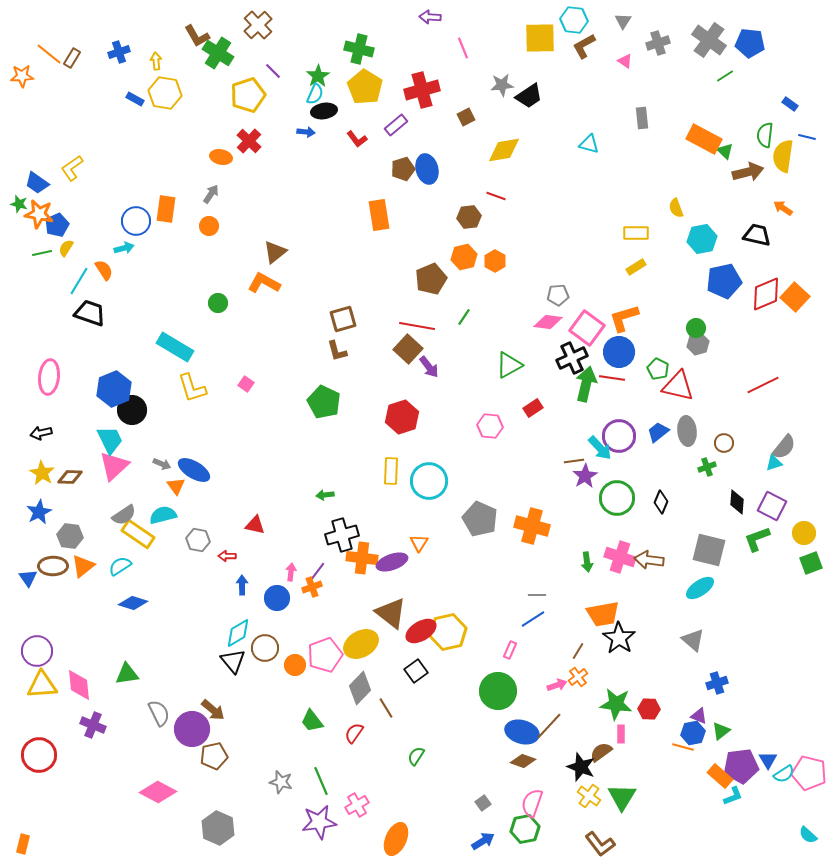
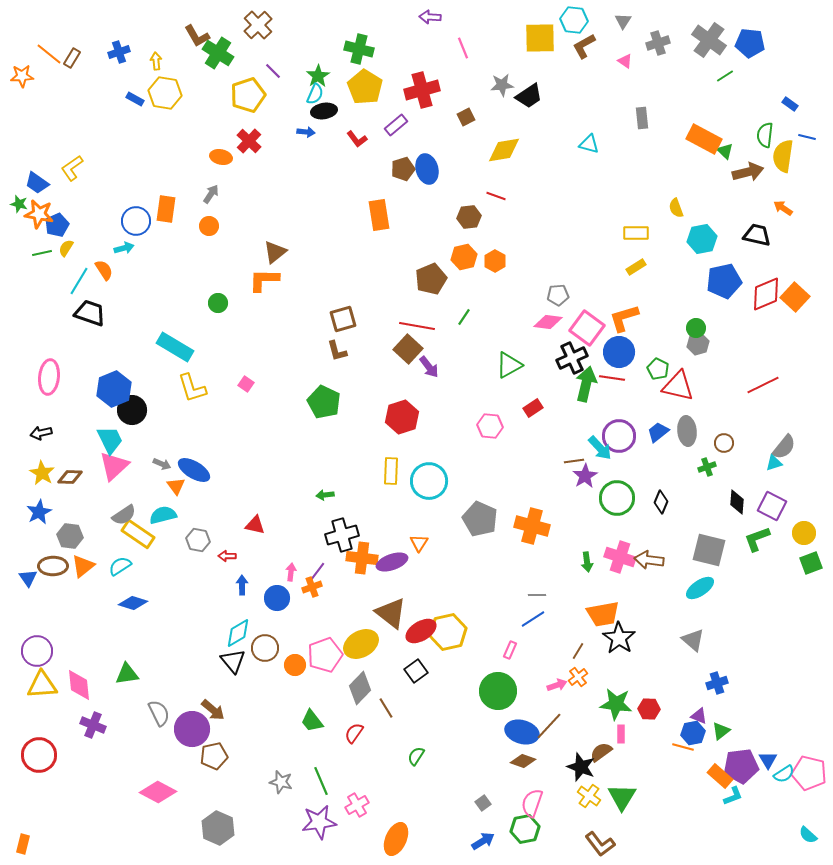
orange L-shape at (264, 283): moved 3 px up; rotated 28 degrees counterclockwise
